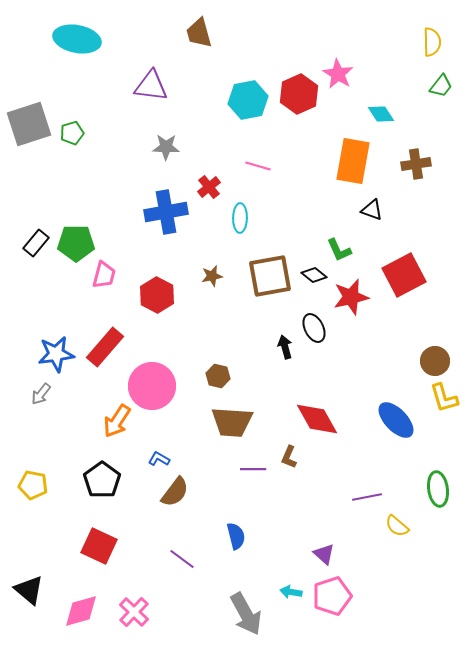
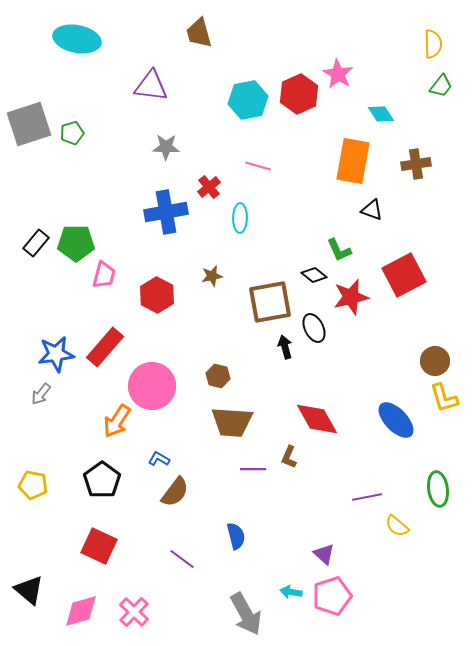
yellow semicircle at (432, 42): moved 1 px right, 2 px down
brown square at (270, 276): moved 26 px down
